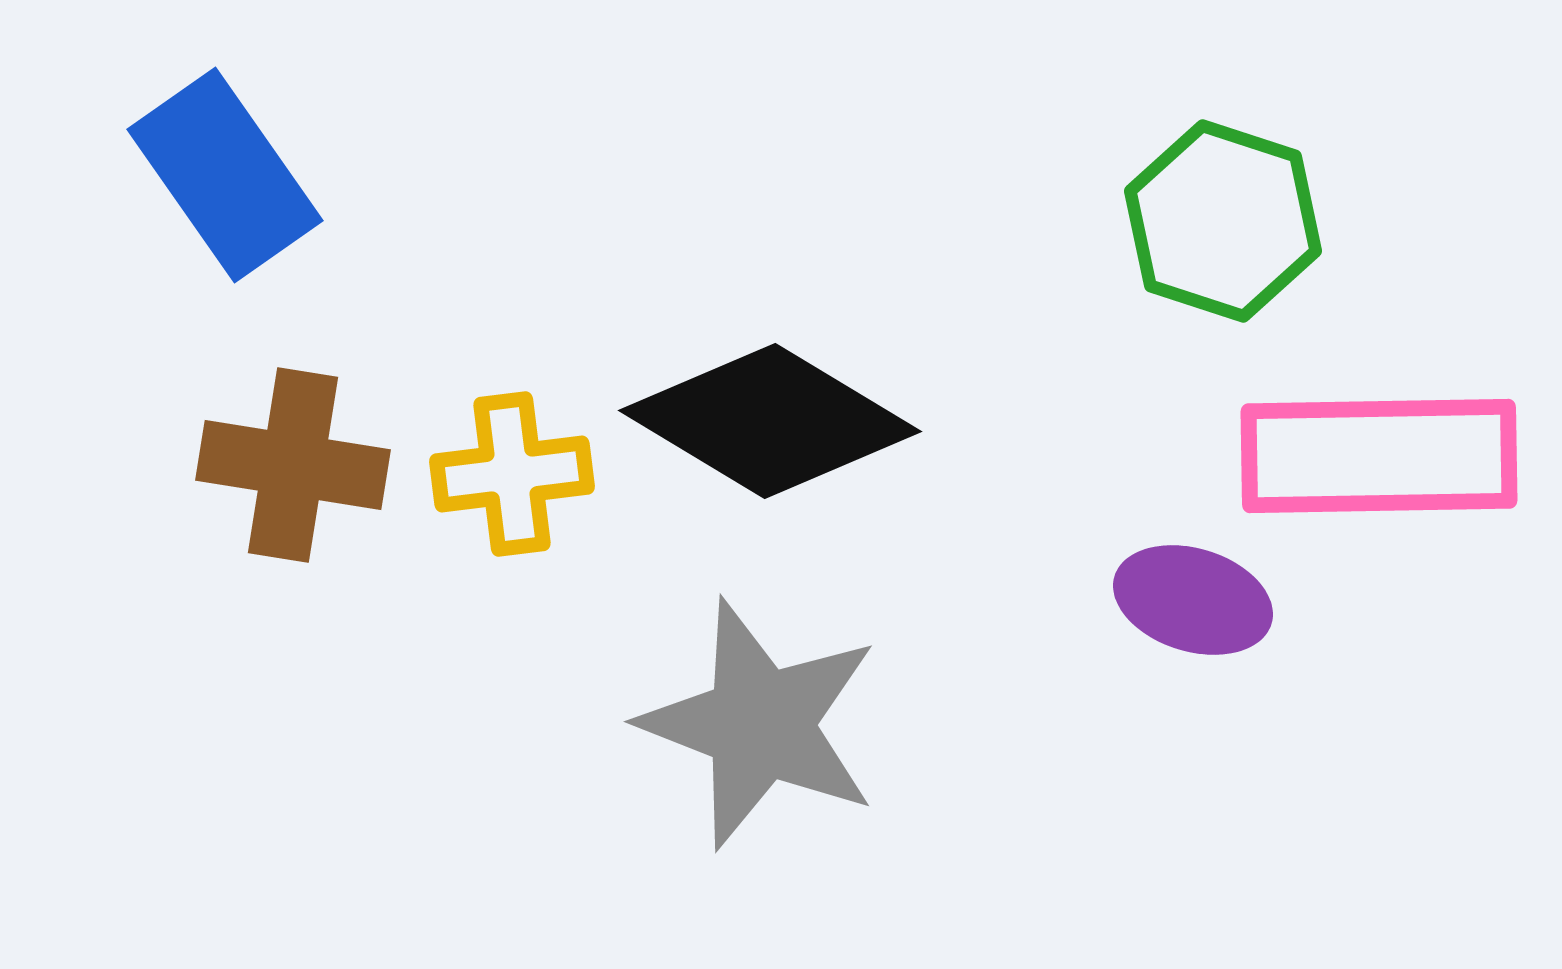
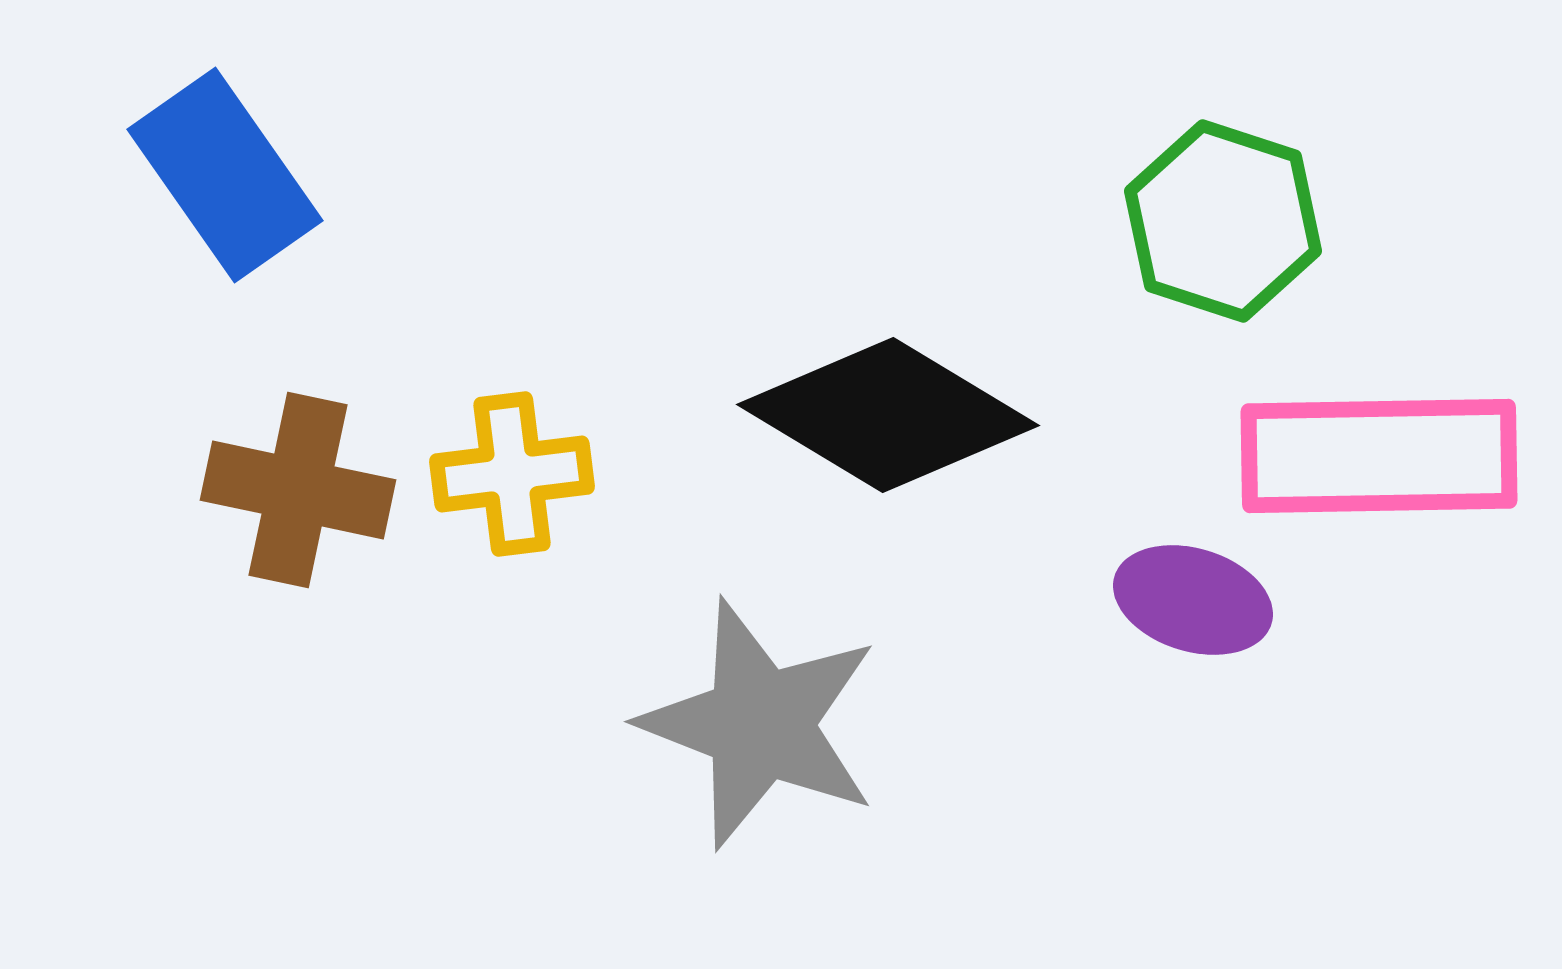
black diamond: moved 118 px right, 6 px up
brown cross: moved 5 px right, 25 px down; rotated 3 degrees clockwise
